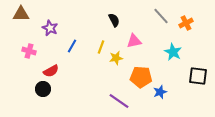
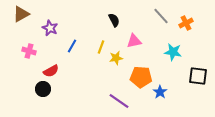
brown triangle: rotated 30 degrees counterclockwise
cyan star: rotated 18 degrees counterclockwise
blue star: rotated 16 degrees counterclockwise
